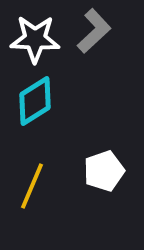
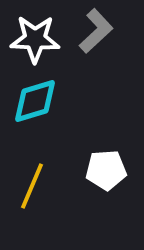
gray L-shape: moved 2 px right
cyan diamond: rotated 15 degrees clockwise
white pentagon: moved 2 px right, 1 px up; rotated 15 degrees clockwise
